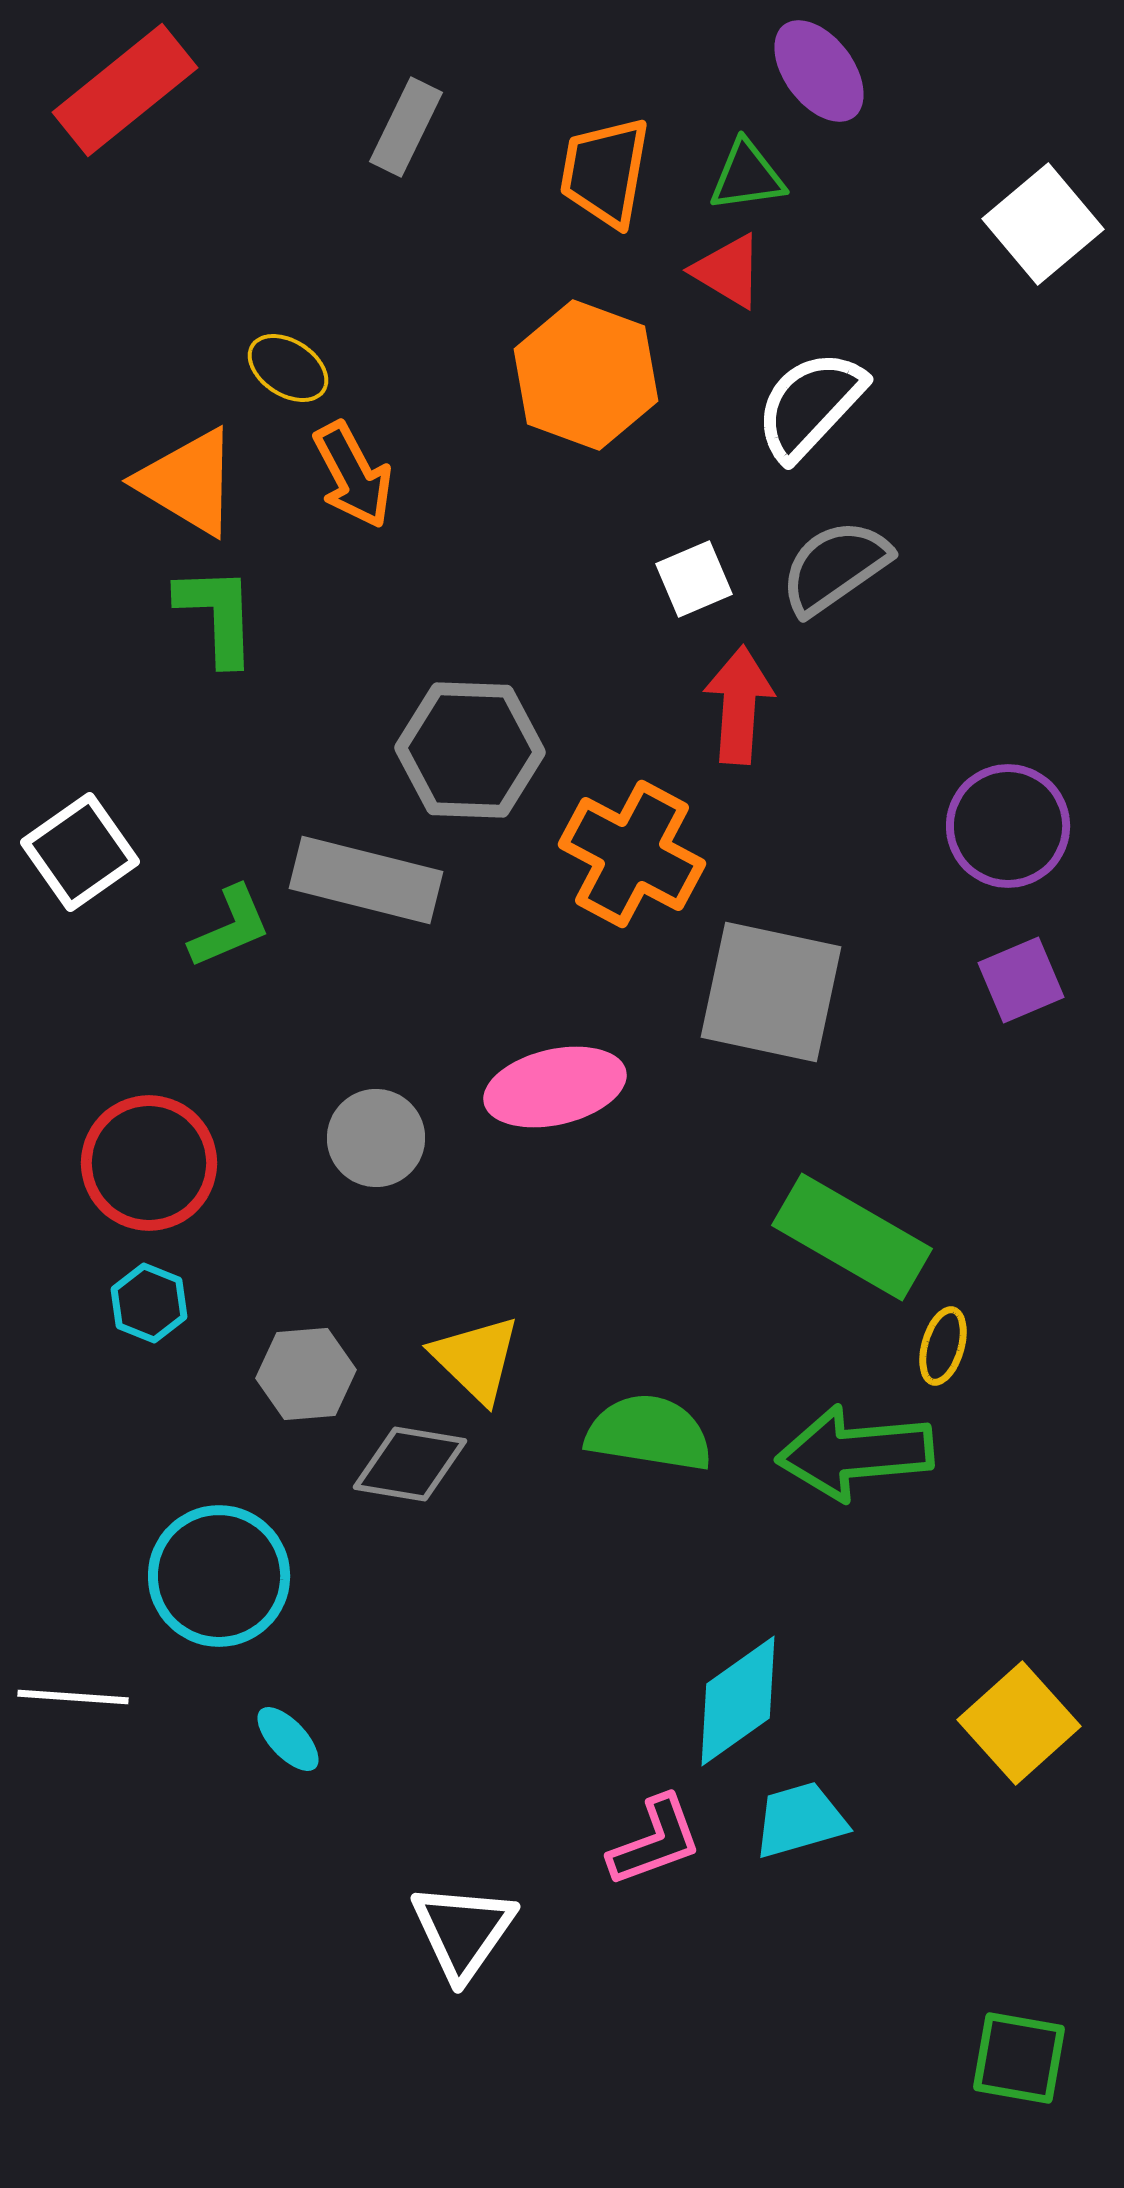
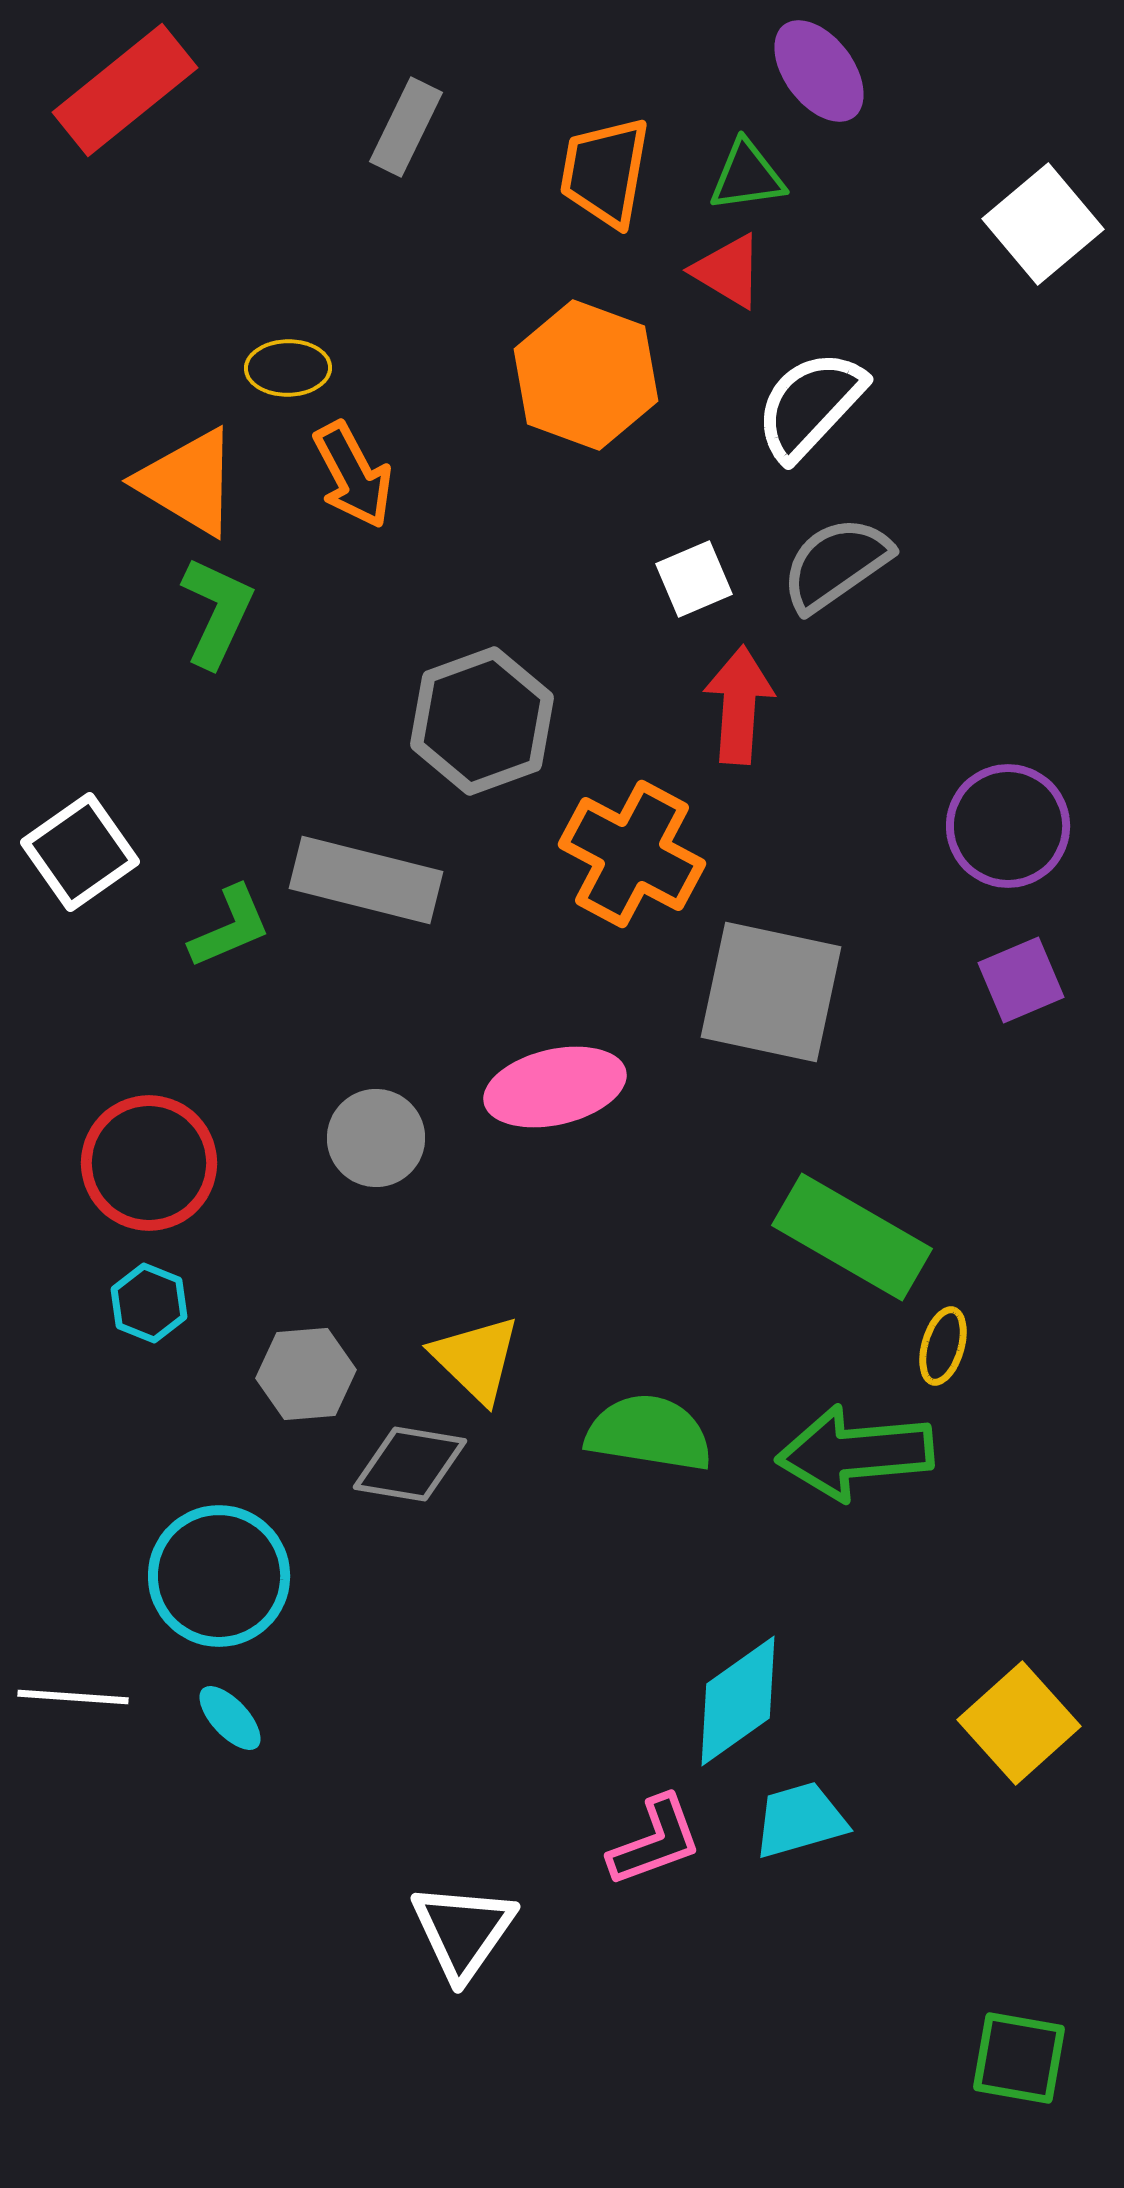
yellow ellipse at (288, 368): rotated 34 degrees counterclockwise
gray semicircle at (835, 567): moved 1 px right, 3 px up
green L-shape at (217, 615): moved 3 px up; rotated 27 degrees clockwise
gray hexagon at (470, 750): moved 12 px right, 29 px up; rotated 22 degrees counterclockwise
cyan ellipse at (288, 1739): moved 58 px left, 21 px up
